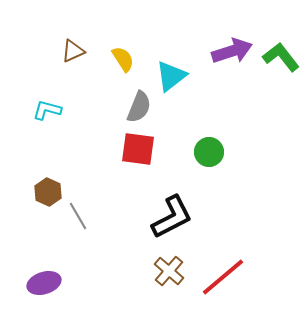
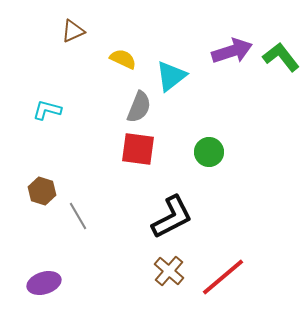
brown triangle: moved 20 px up
yellow semicircle: rotated 32 degrees counterclockwise
brown hexagon: moved 6 px left, 1 px up; rotated 8 degrees counterclockwise
